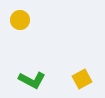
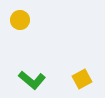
green L-shape: rotated 12 degrees clockwise
